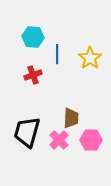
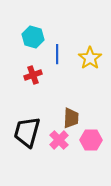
cyan hexagon: rotated 10 degrees clockwise
